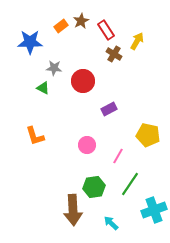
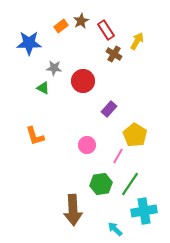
blue star: moved 1 px left, 1 px down
purple rectangle: rotated 21 degrees counterclockwise
yellow pentagon: moved 13 px left; rotated 20 degrees clockwise
green hexagon: moved 7 px right, 3 px up
cyan cross: moved 10 px left, 1 px down; rotated 10 degrees clockwise
cyan arrow: moved 4 px right, 6 px down
